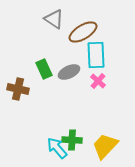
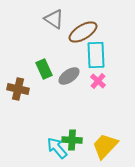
gray ellipse: moved 4 px down; rotated 10 degrees counterclockwise
